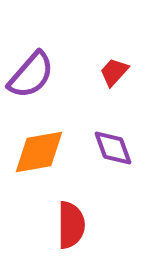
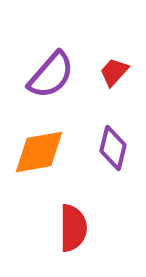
purple semicircle: moved 20 px right
purple diamond: rotated 33 degrees clockwise
red semicircle: moved 2 px right, 3 px down
